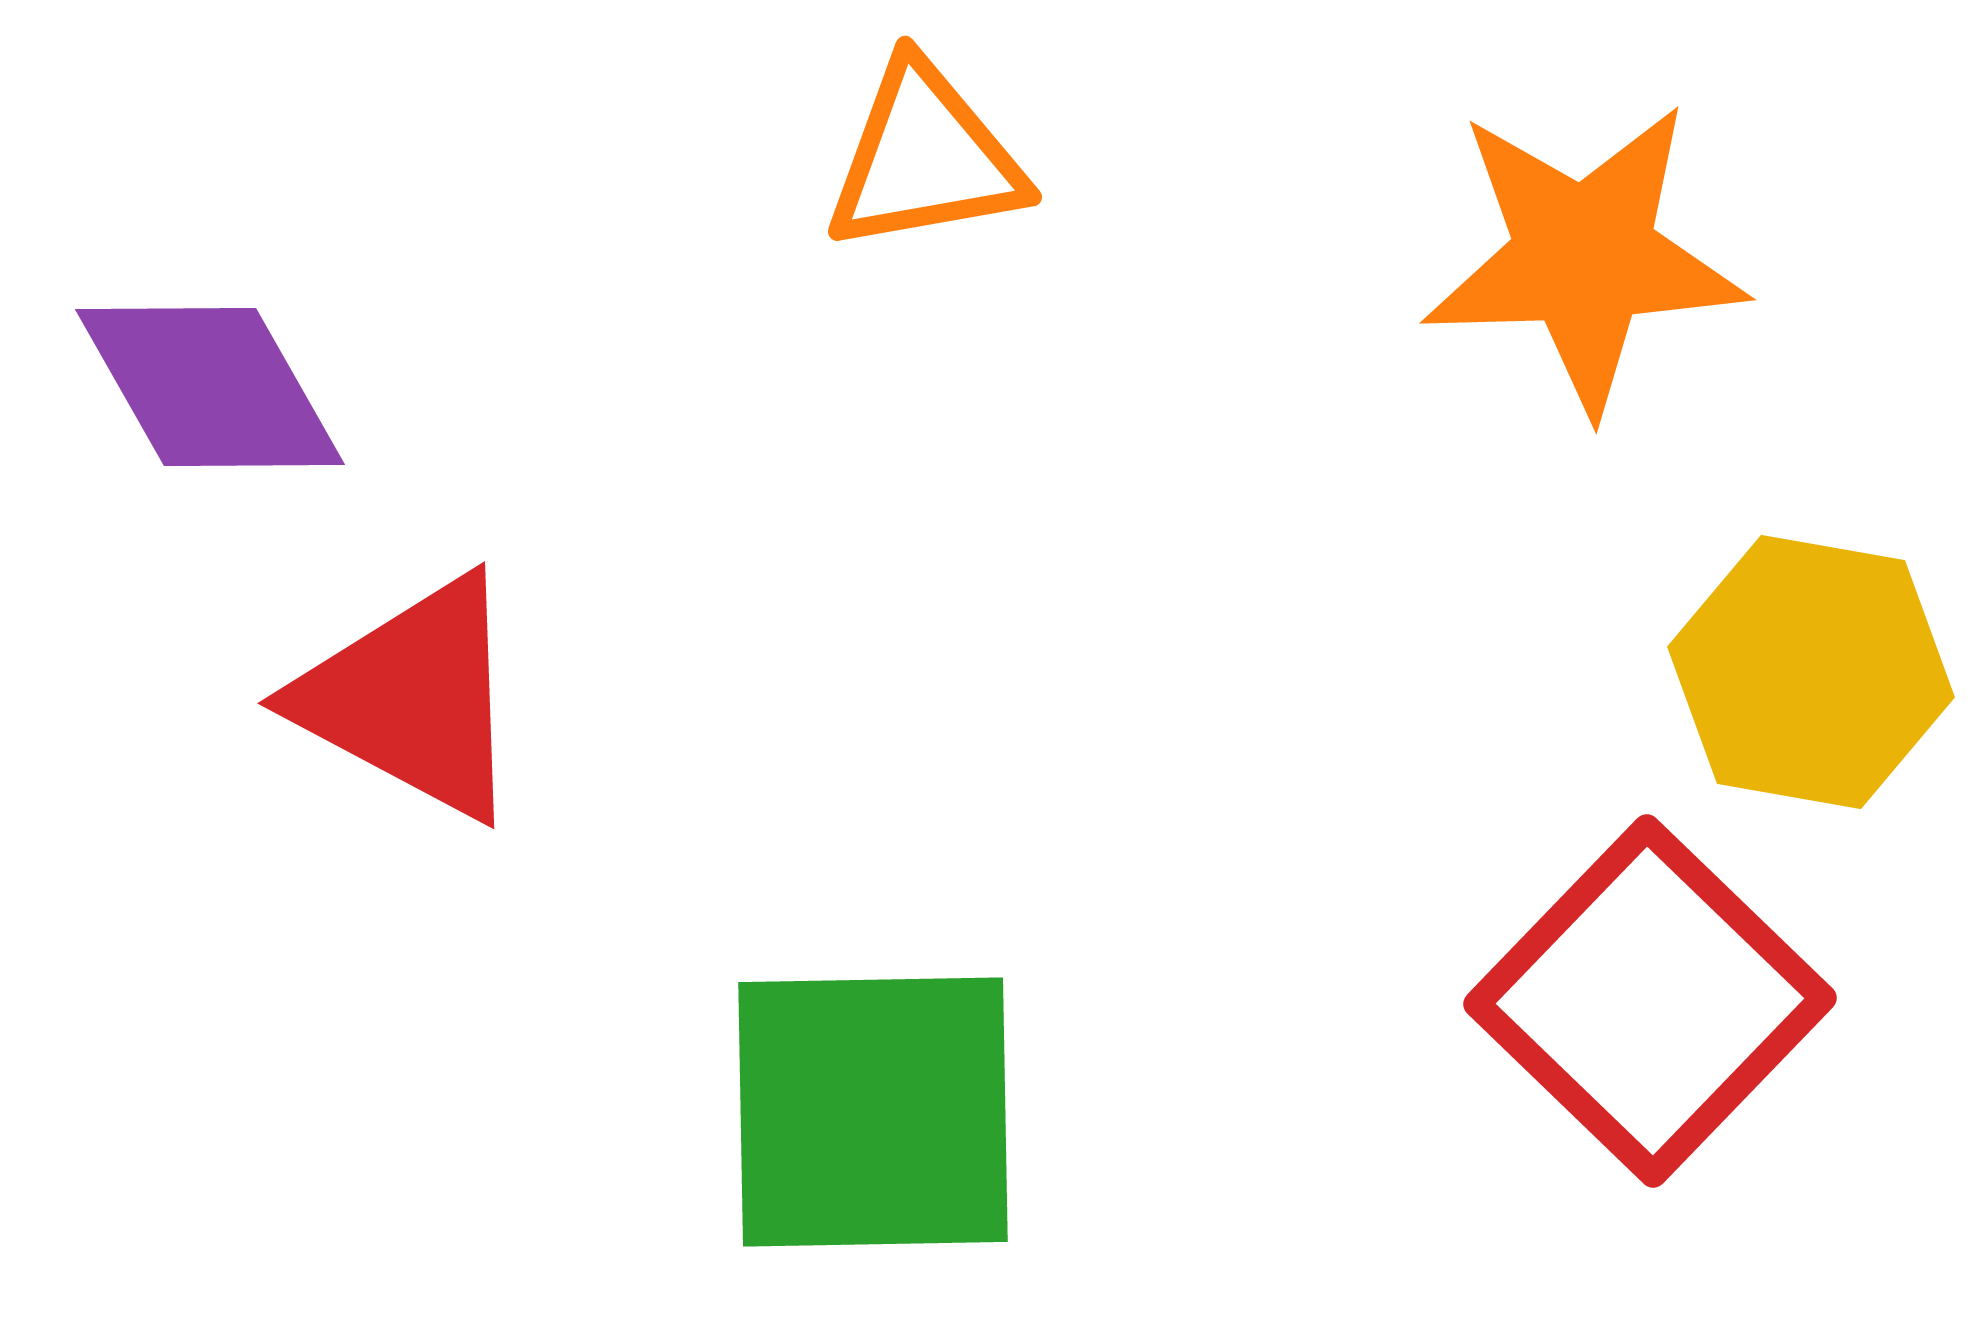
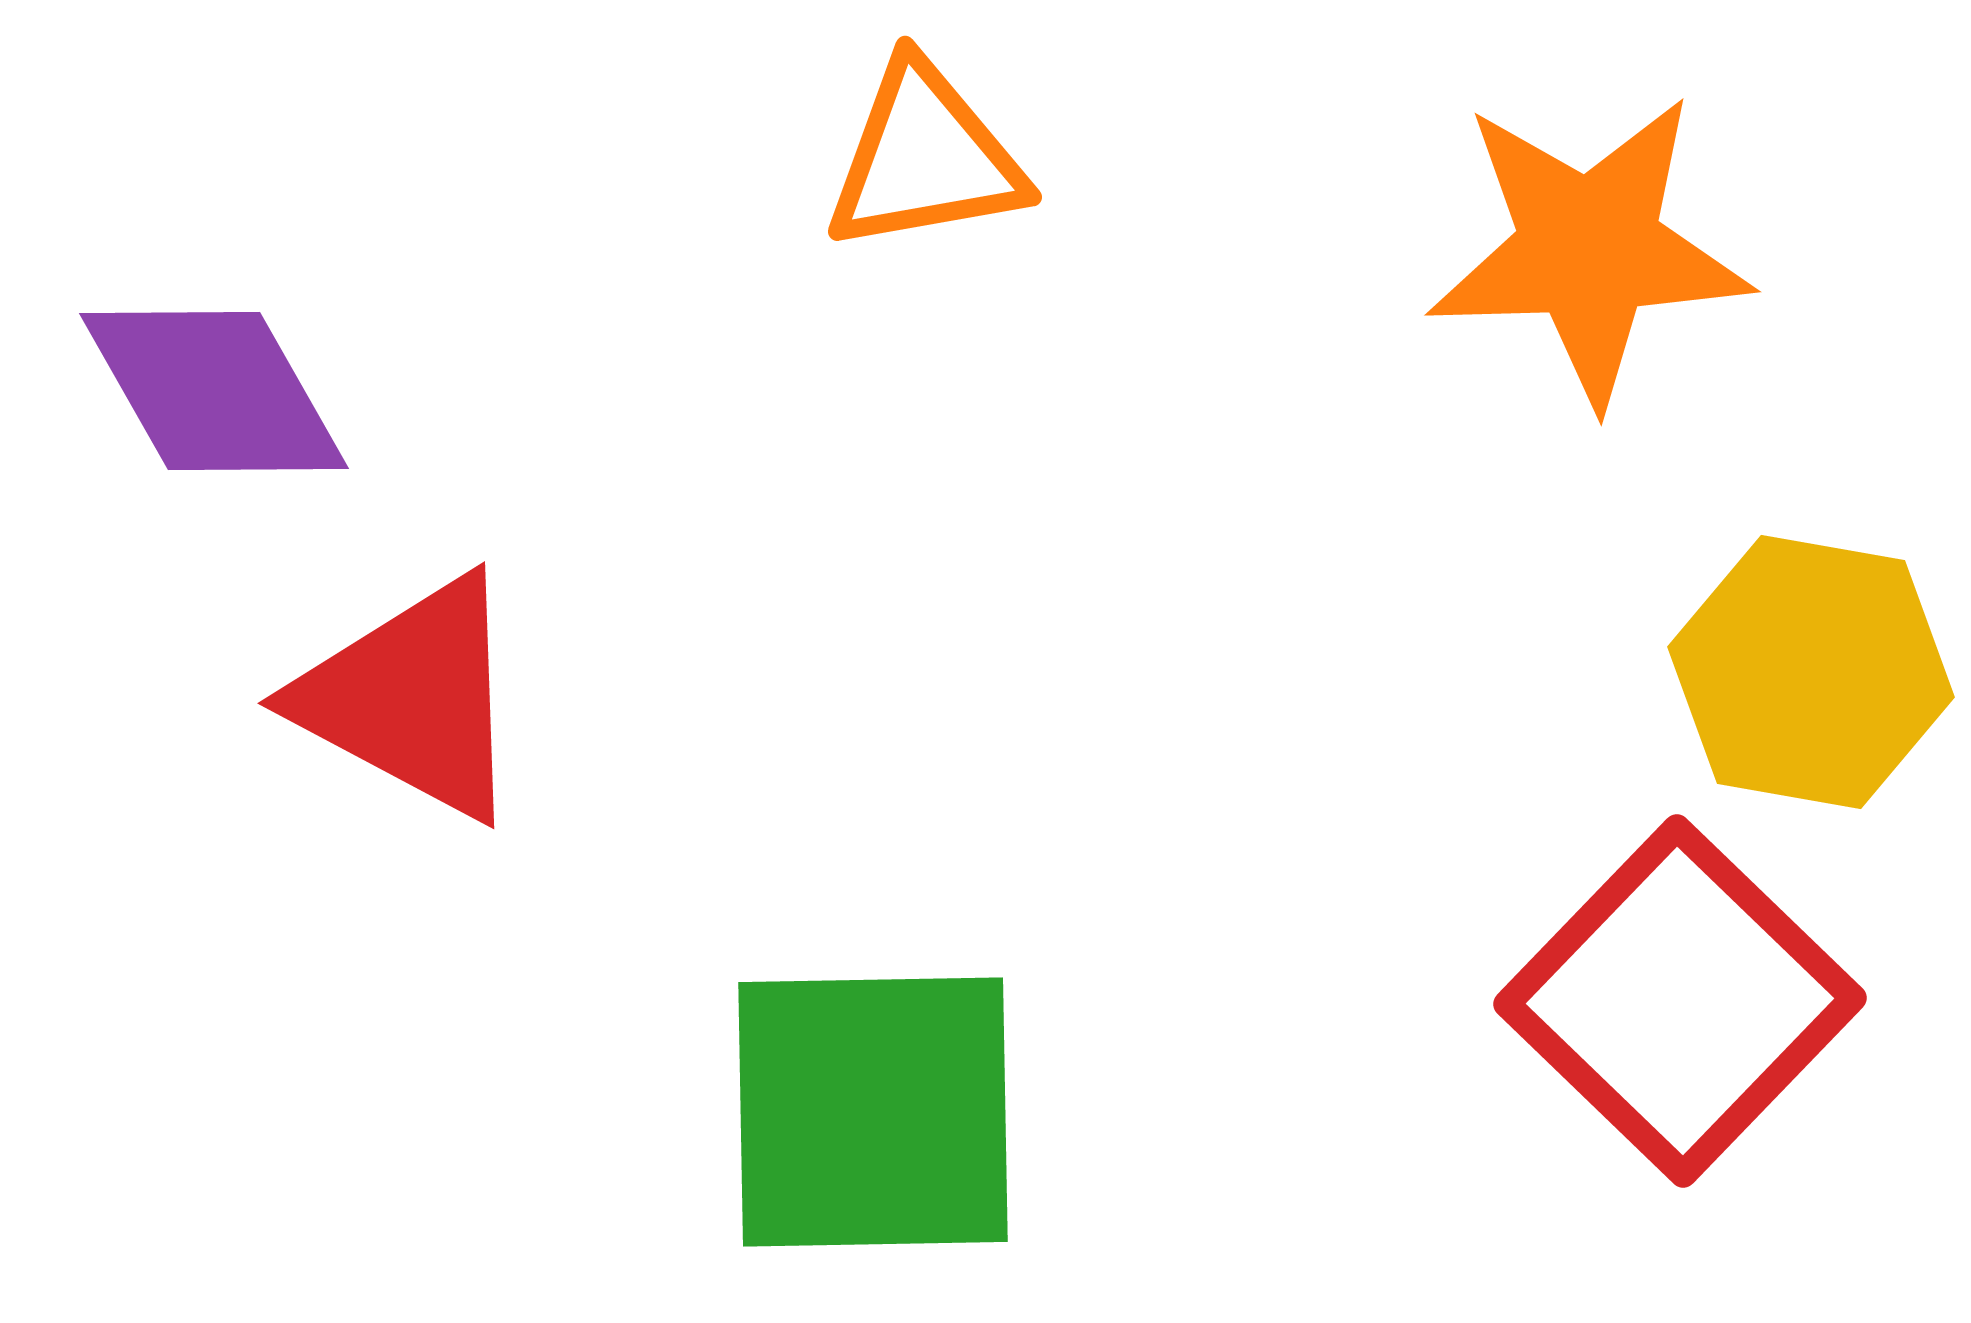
orange star: moved 5 px right, 8 px up
purple diamond: moved 4 px right, 4 px down
red square: moved 30 px right
